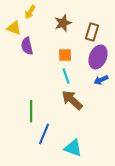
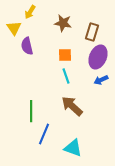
brown star: rotated 30 degrees clockwise
yellow triangle: rotated 35 degrees clockwise
brown arrow: moved 6 px down
